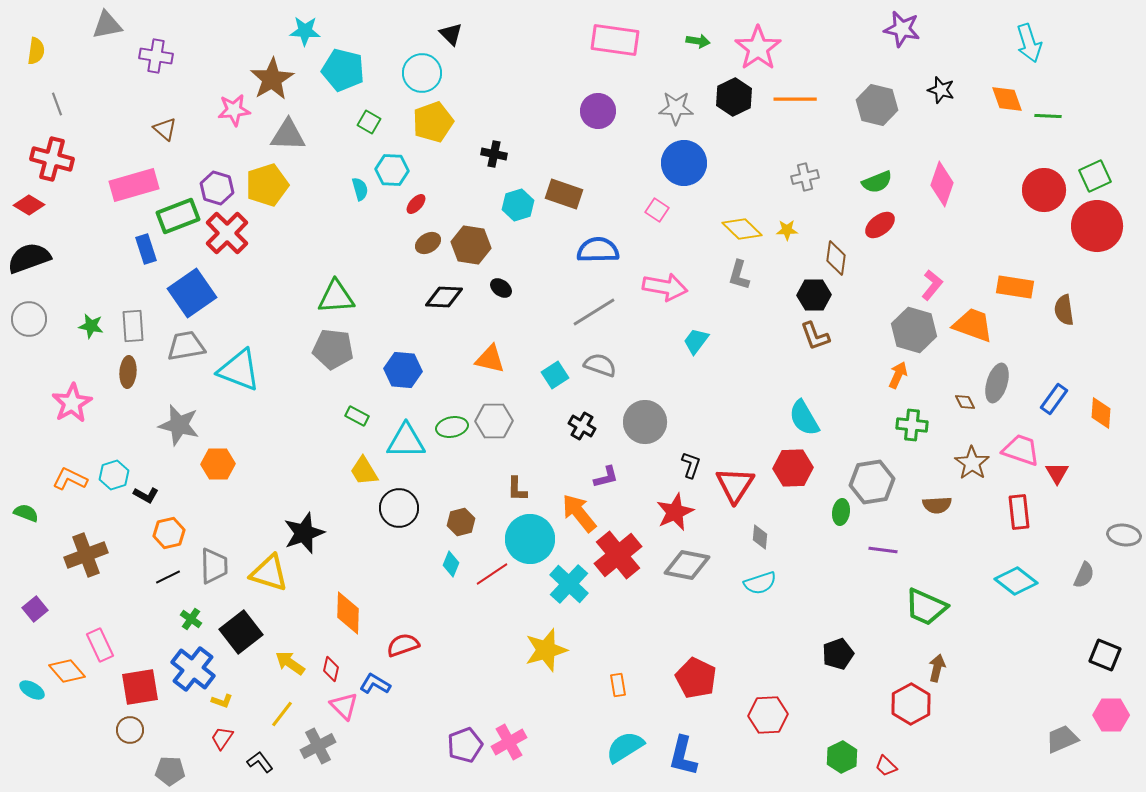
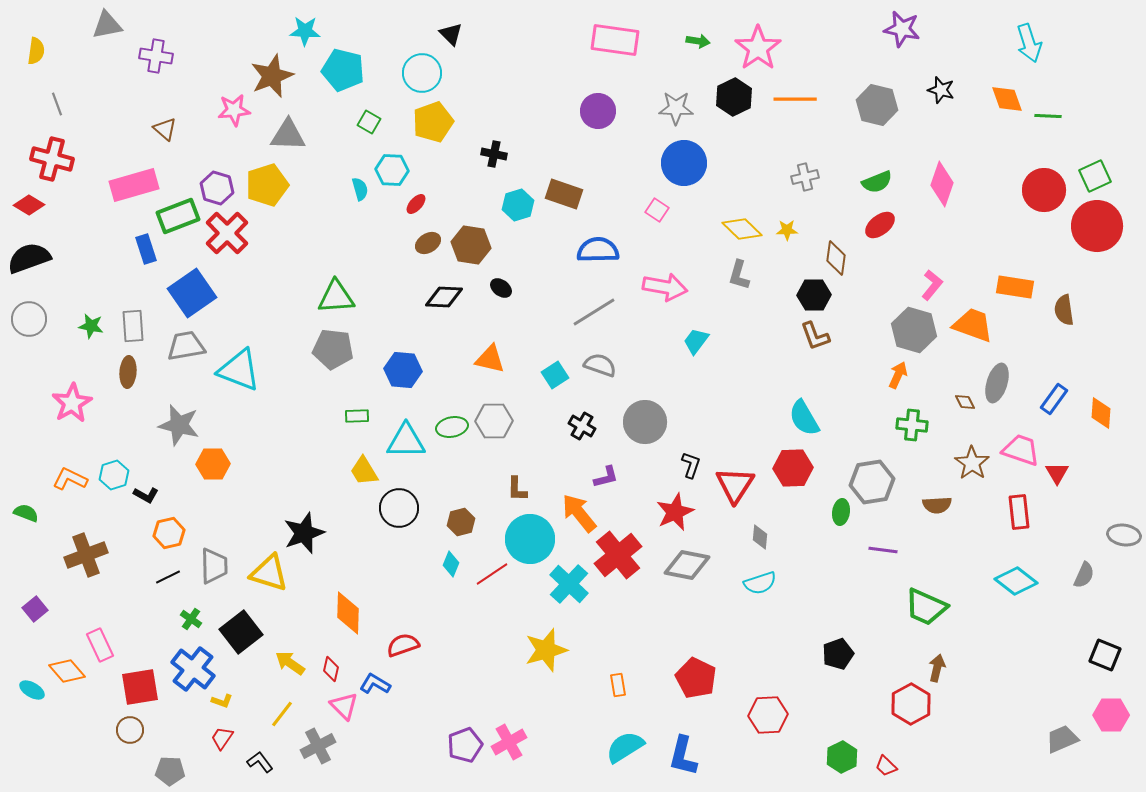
brown star at (272, 79): moved 3 px up; rotated 9 degrees clockwise
green rectangle at (357, 416): rotated 30 degrees counterclockwise
orange hexagon at (218, 464): moved 5 px left
